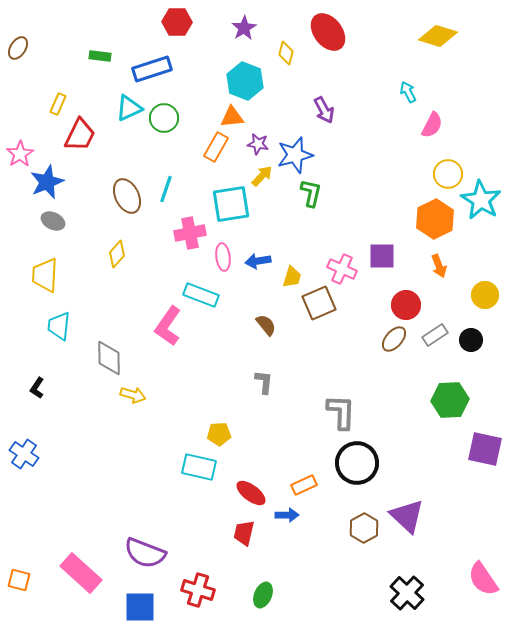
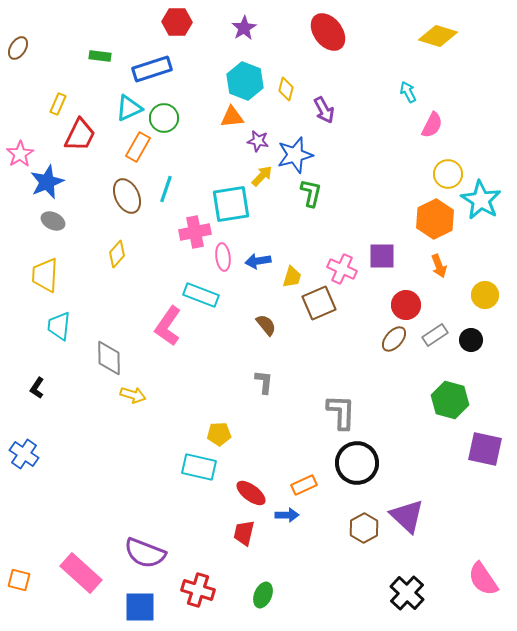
yellow diamond at (286, 53): moved 36 px down
purple star at (258, 144): moved 3 px up
orange rectangle at (216, 147): moved 78 px left
pink cross at (190, 233): moved 5 px right, 1 px up
green hexagon at (450, 400): rotated 18 degrees clockwise
